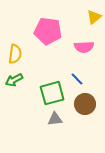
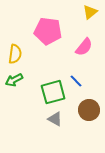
yellow triangle: moved 4 px left, 5 px up
pink semicircle: rotated 48 degrees counterclockwise
blue line: moved 1 px left, 2 px down
green square: moved 1 px right, 1 px up
brown circle: moved 4 px right, 6 px down
gray triangle: rotated 35 degrees clockwise
